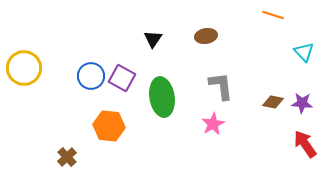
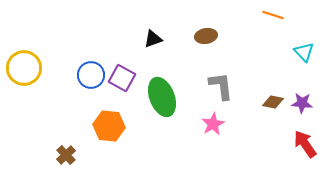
black triangle: rotated 36 degrees clockwise
blue circle: moved 1 px up
green ellipse: rotated 12 degrees counterclockwise
brown cross: moved 1 px left, 2 px up
